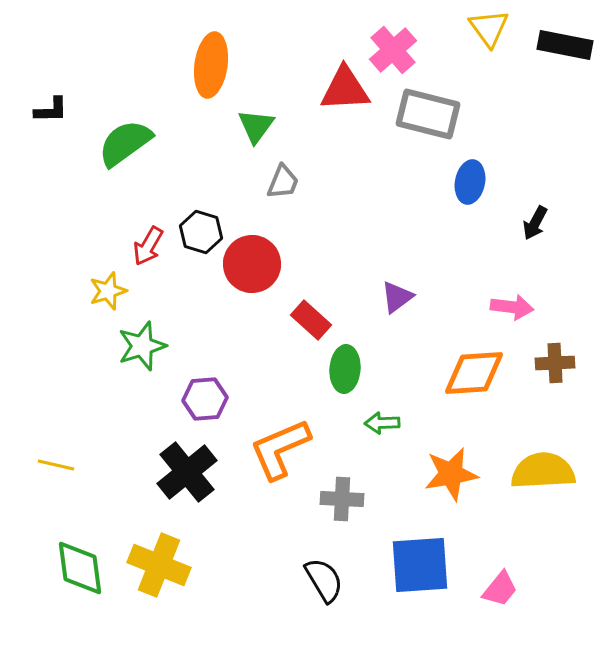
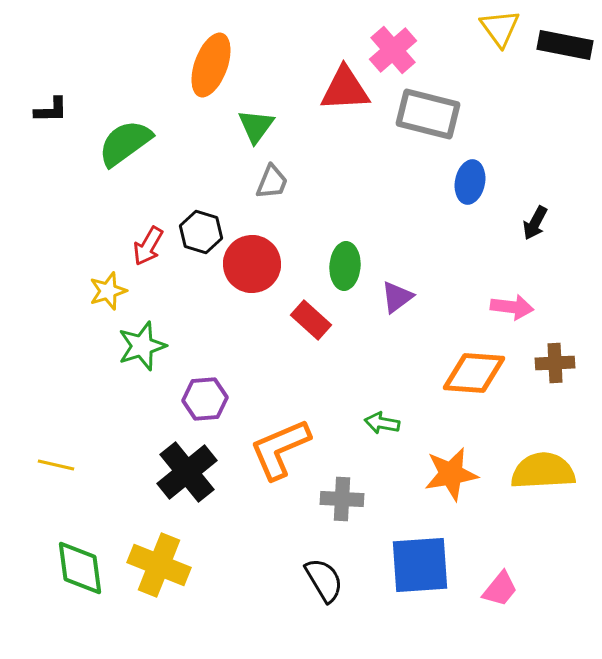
yellow triangle: moved 11 px right
orange ellipse: rotated 12 degrees clockwise
gray trapezoid: moved 11 px left
green ellipse: moved 103 px up
orange diamond: rotated 8 degrees clockwise
green arrow: rotated 12 degrees clockwise
